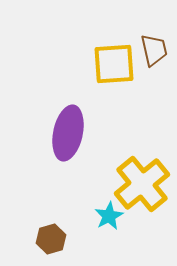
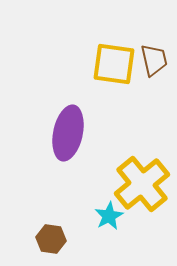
brown trapezoid: moved 10 px down
yellow square: rotated 12 degrees clockwise
brown hexagon: rotated 24 degrees clockwise
